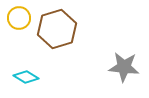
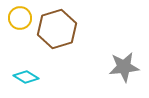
yellow circle: moved 1 px right
gray star: rotated 12 degrees counterclockwise
